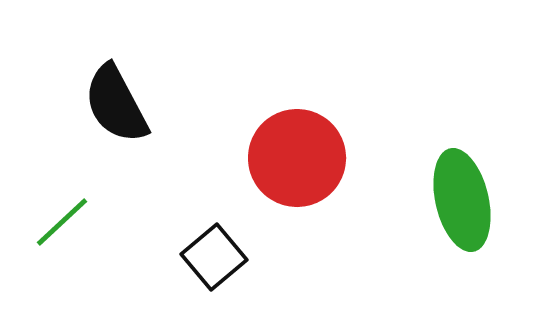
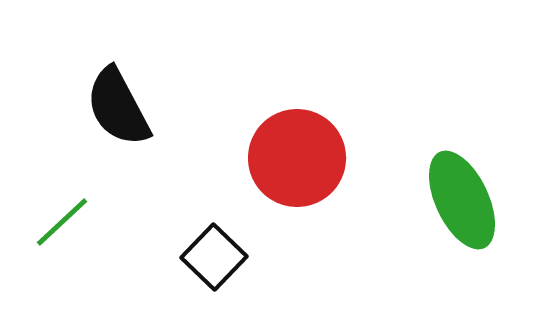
black semicircle: moved 2 px right, 3 px down
green ellipse: rotated 12 degrees counterclockwise
black square: rotated 6 degrees counterclockwise
